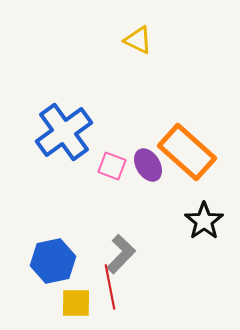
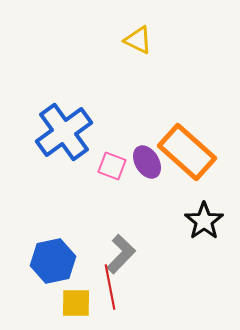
purple ellipse: moved 1 px left, 3 px up
